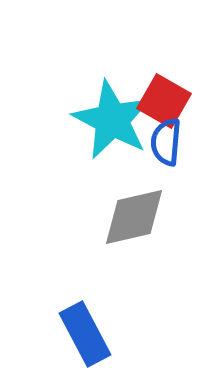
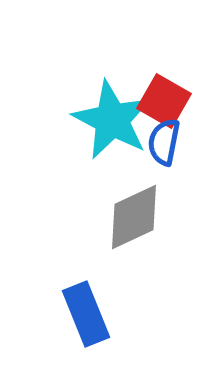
blue semicircle: moved 2 px left; rotated 6 degrees clockwise
gray diamond: rotated 12 degrees counterclockwise
blue rectangle: moved 1 px right, 20 px up; rotated 6 degrees clockwise
